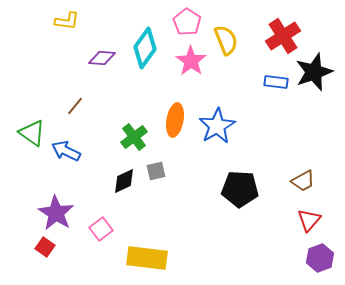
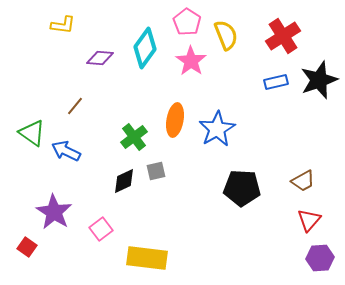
yellow L-shape: moved 4 px left, 4 px down
yellow semicircle: moved 5 px up
purple diamond: moved 2 px left
black star: moved 5 px right, 8 px down
blue rectangle: rotated 20 degrees counterclockwise
blue star: moved 3 px down
black pentagon: moved 2 px right, 1 px up
purple star: moved 2 px left, 1 px up
red square: moved 18 px left
purple hexagon: rotated 16 degrees clockwise
